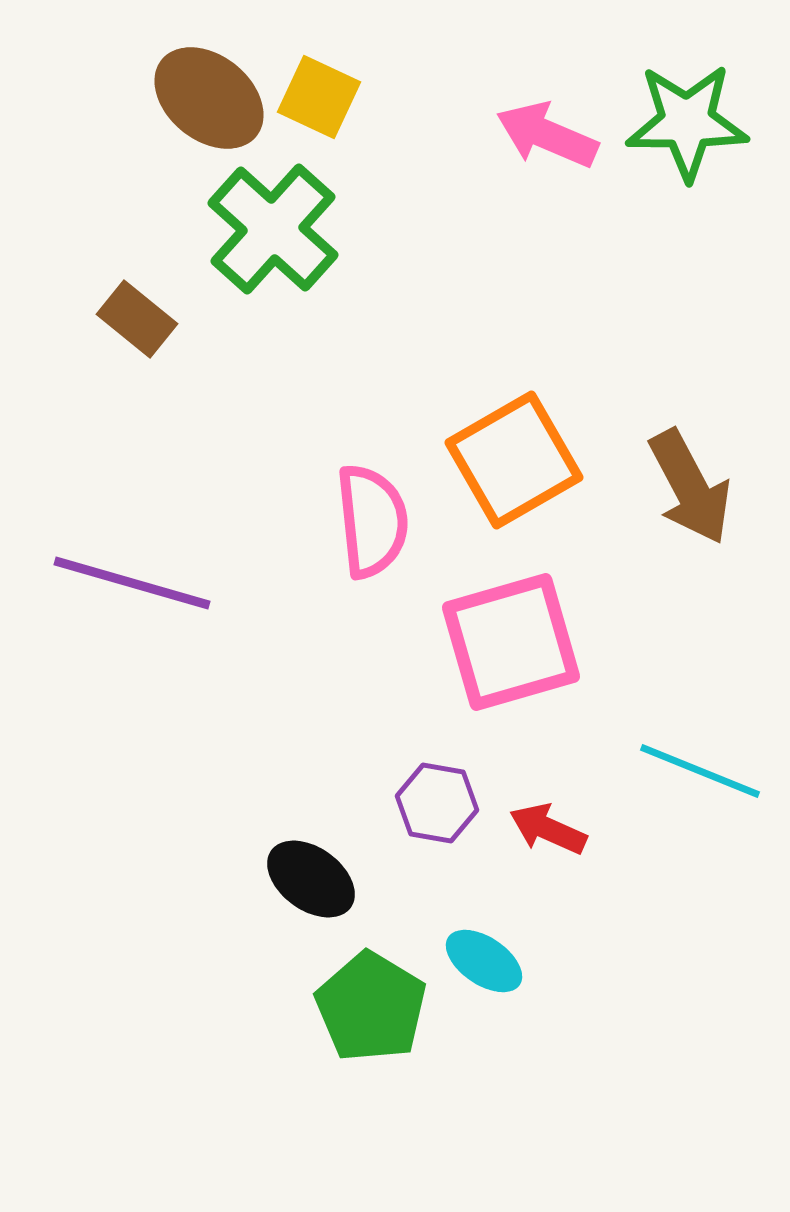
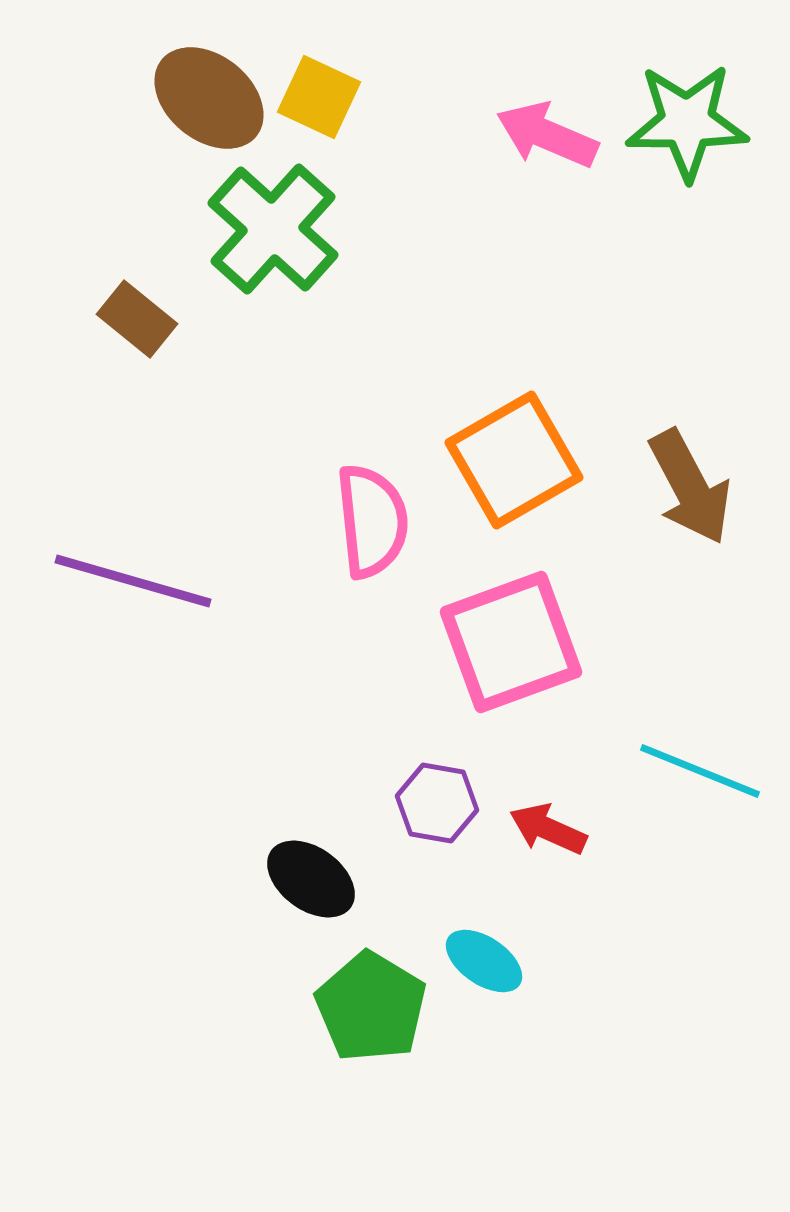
purple line: moved 1 px right, 2 px up
pink square: rotated 4 degrees counterclockwise
